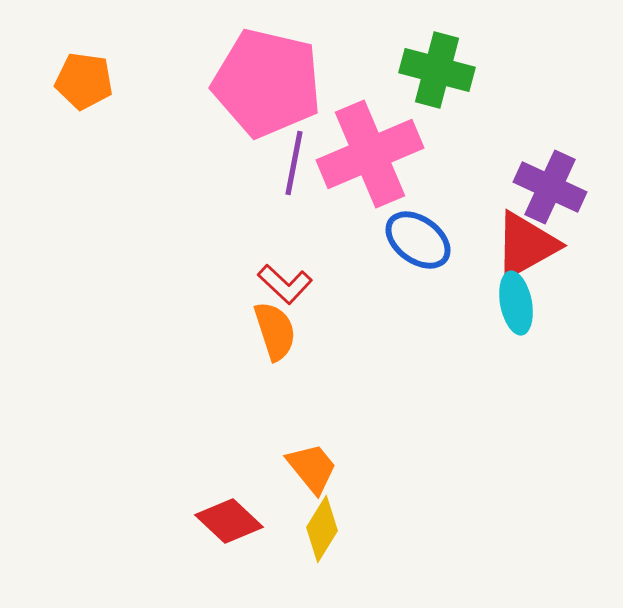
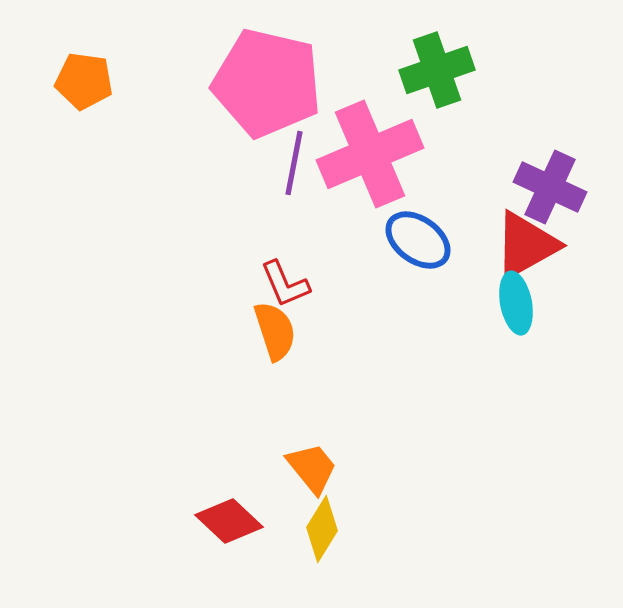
green cross: rotated 34 degrees counterclockwise
red L-shape: rotated 24 degrees clockwise
